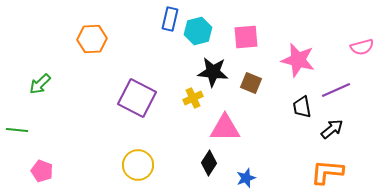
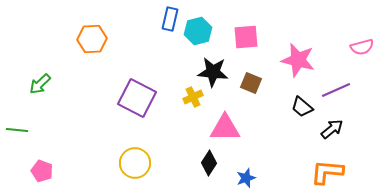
yellow cross: moved 1 px up
black trapezoid: rotated 40 degrees counterclockwise
yellow circle: moved 3 px left, 2 px up
